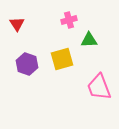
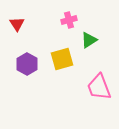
green triangle: rotated 30 degrees counterclockwise
purple hexagon: rotated 10 degrees clockwise
